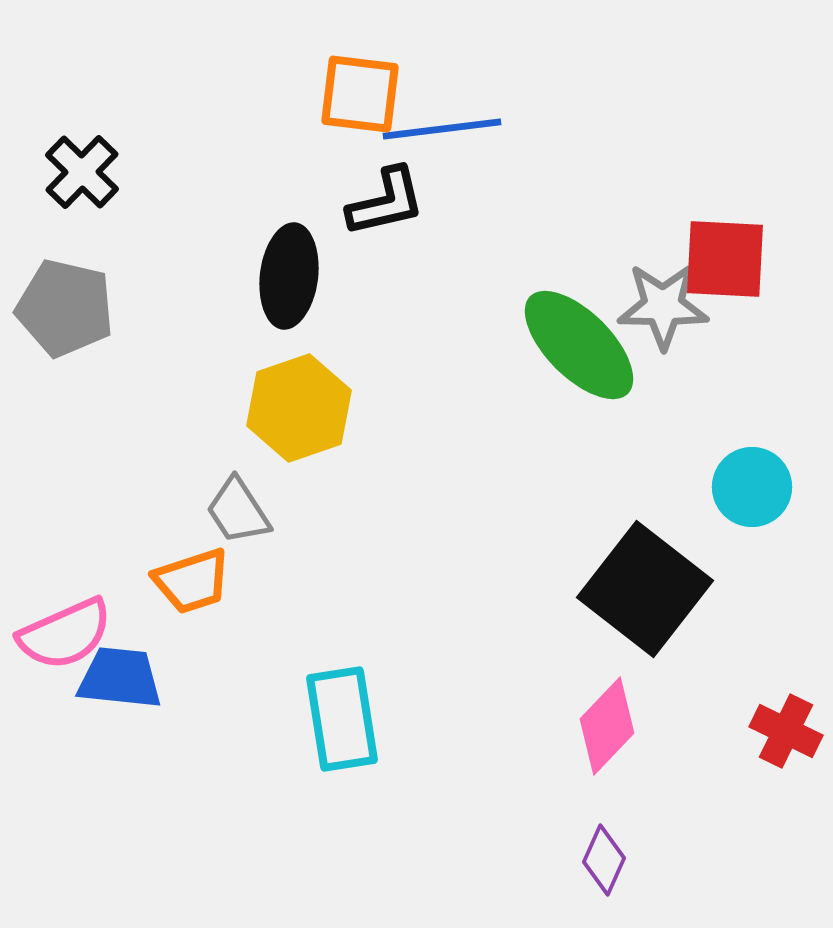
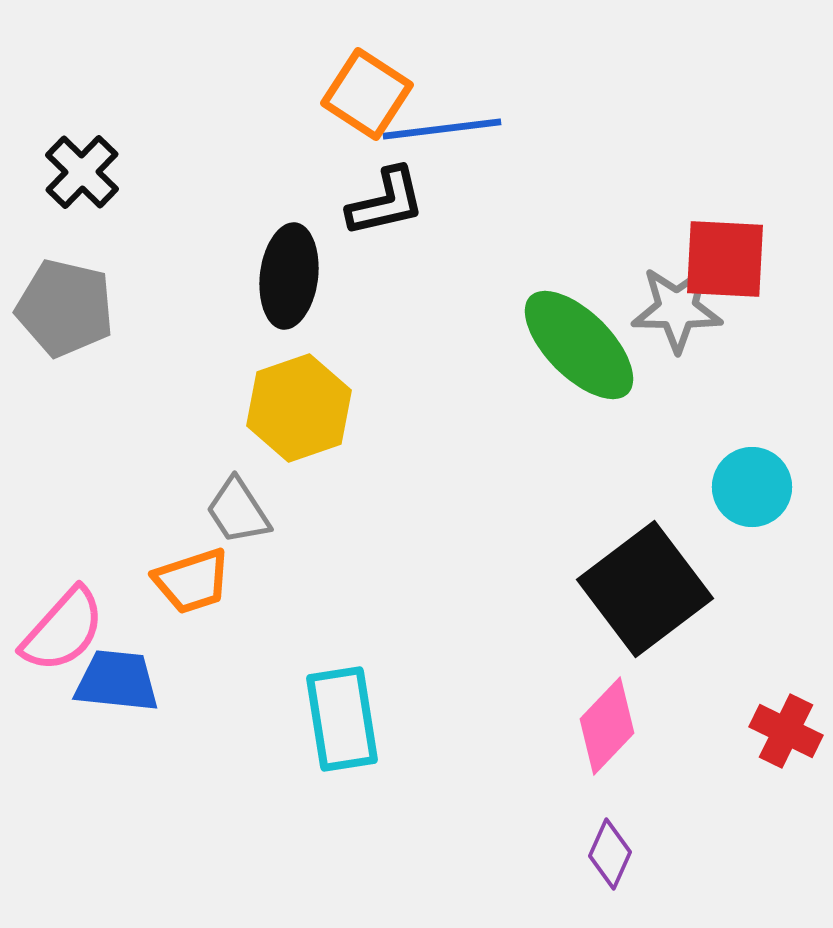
orange square: moved 7 px right; rotated 26 degrees clockwise
gray star: moved 14 px right, 3 px down
black square: rotated 15 degrees clockwise
pink semicircle: moved 2 px left, 4 px up; rotated 24 degrees counterclockwise
blue trapezoid: moved 3 px left, 3 px down
purple diamond: moved 6 px right, 6 px up
